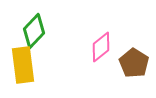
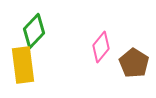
pink diamond: rotated 12 degrees counterclockwise
